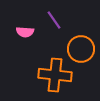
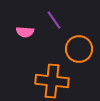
orange circle: moved 2 px left
orange cross: moved 3 px left, 6 px down
